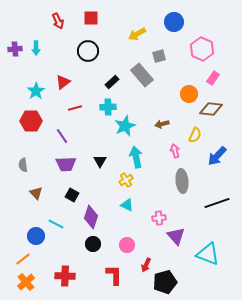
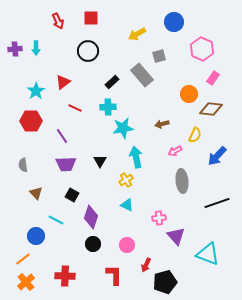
red line at (75, 108): rotated 40 degrees clockwise
cyan star at (125, 126): moved 2 px left, 2 px down; rotated 15 degrees clockwise
pink arrow at (175, 151): rotated 104 degrees counterclockwise
cyan line at (56, 224): moved 4 px up
